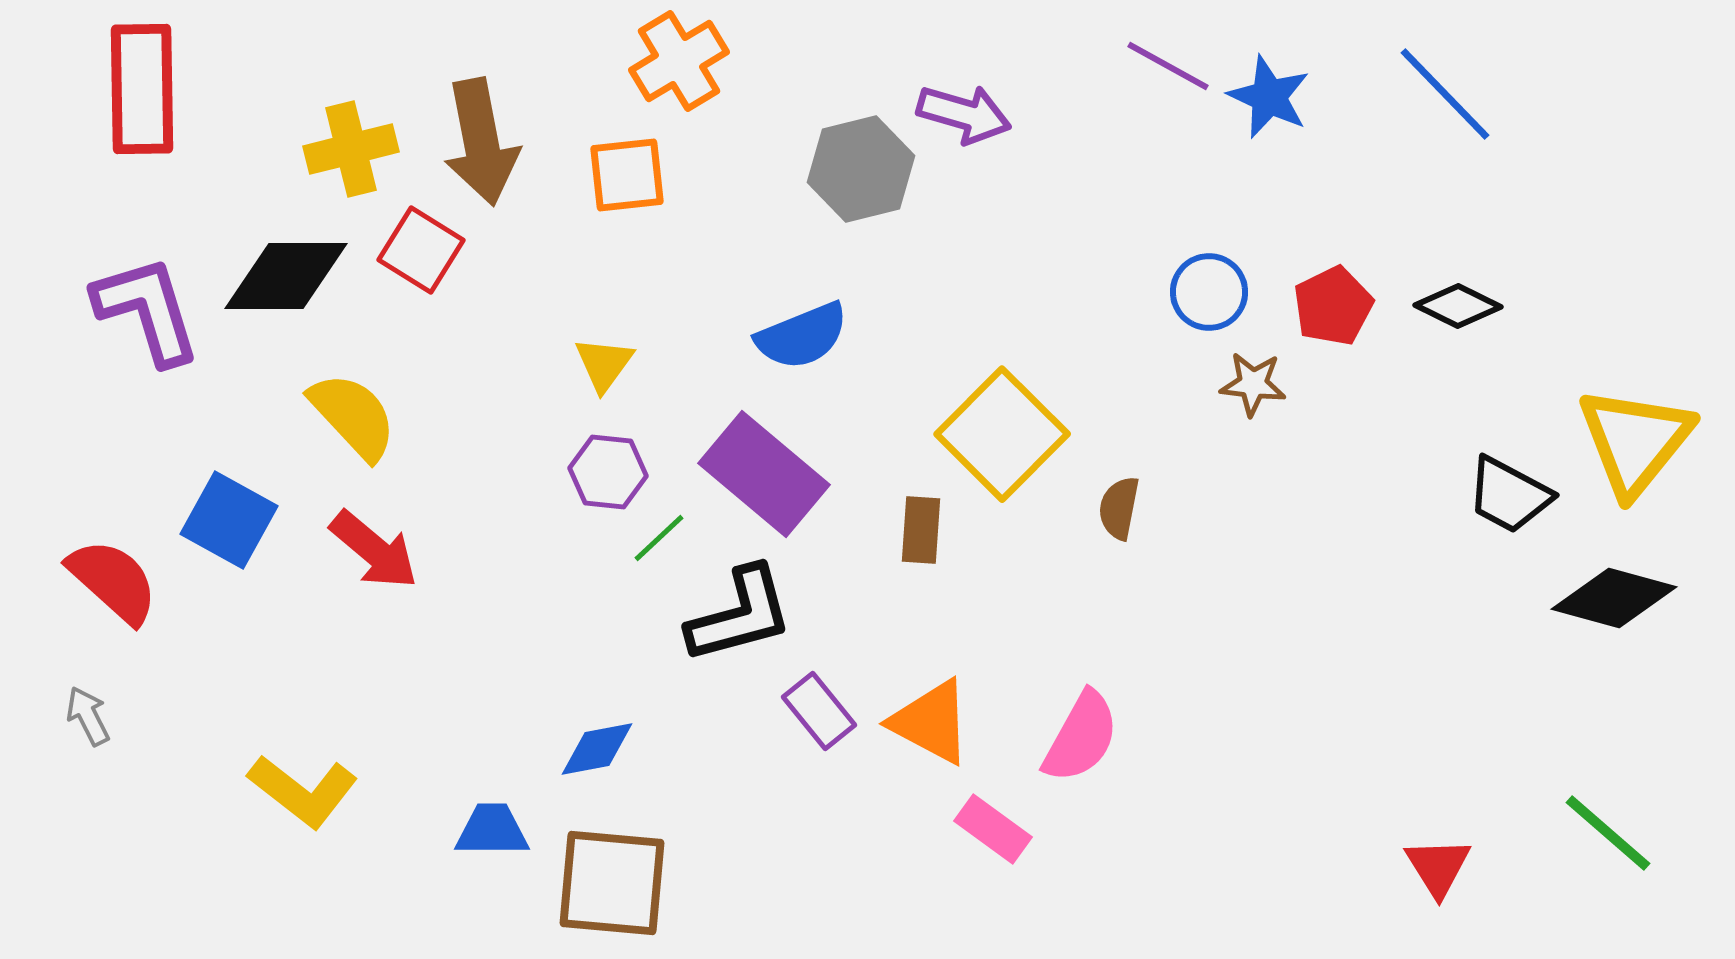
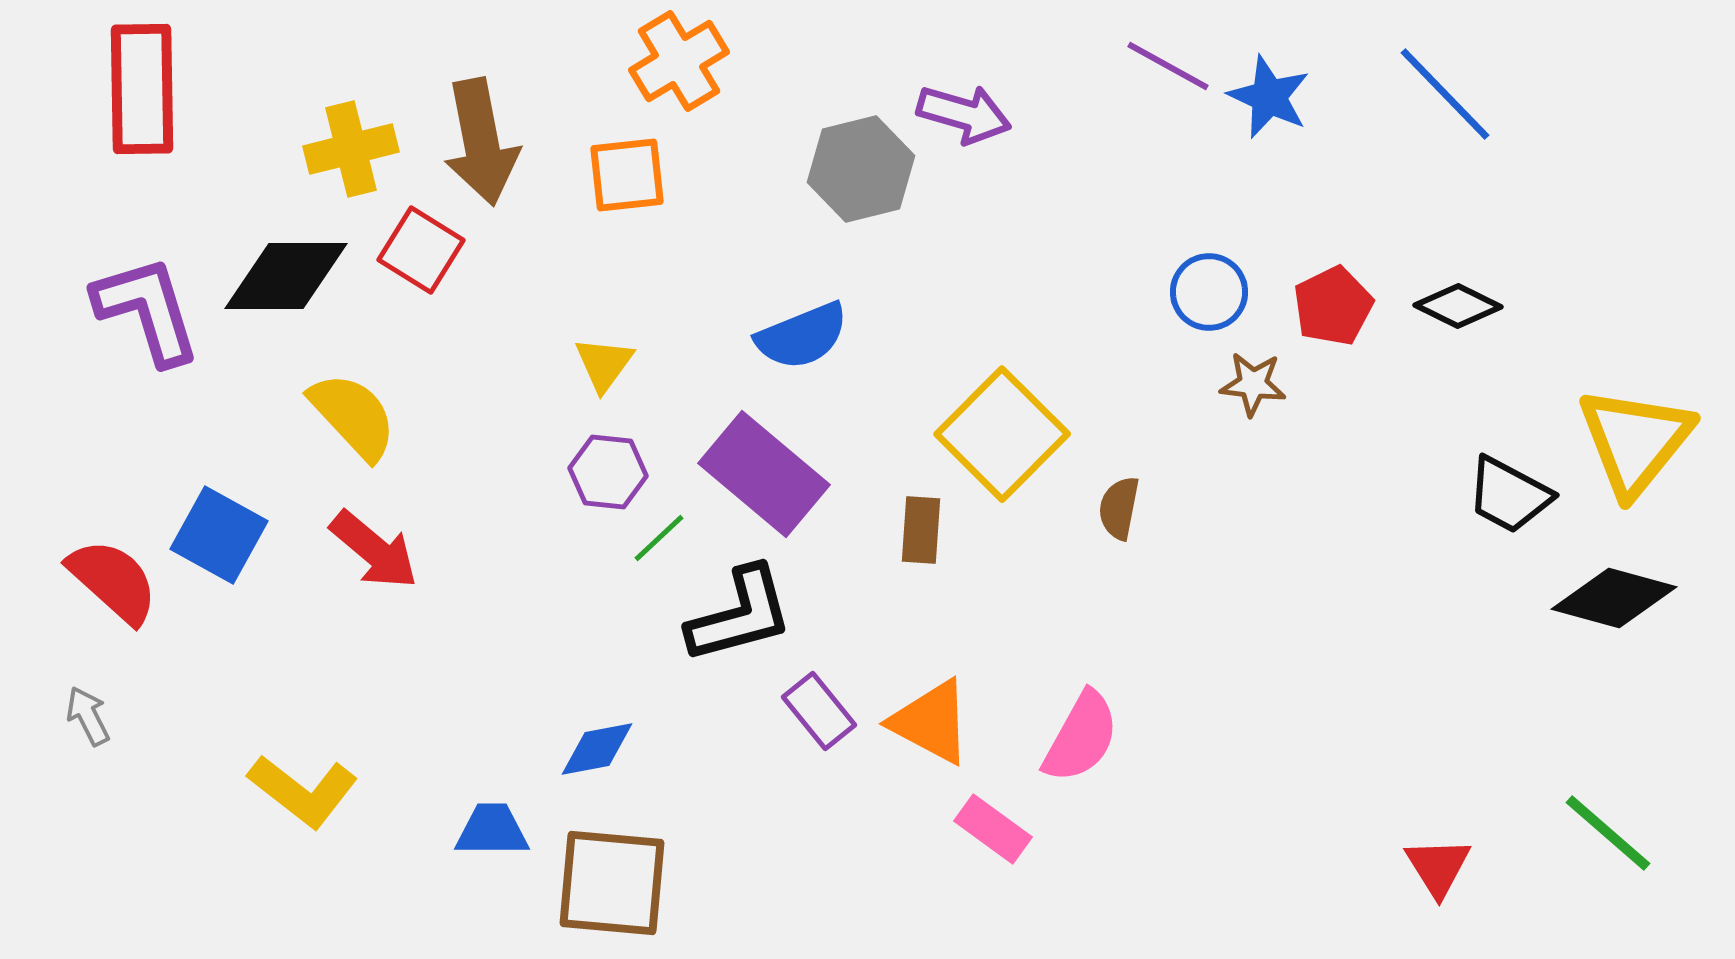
blue square at (229, 520): moved 10 px left, 15 px down
